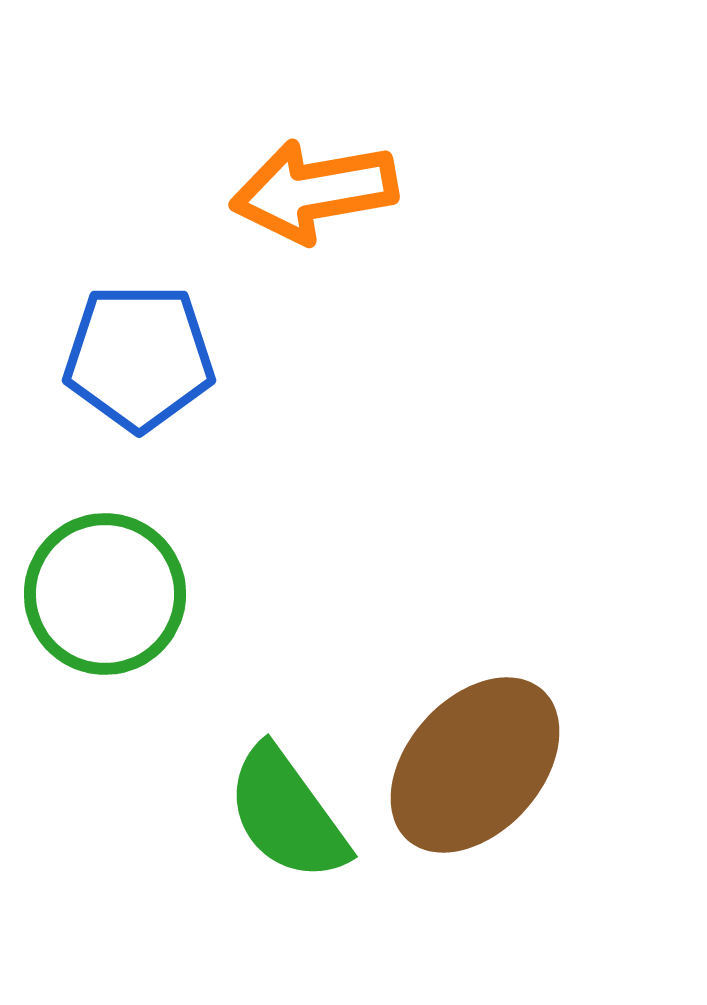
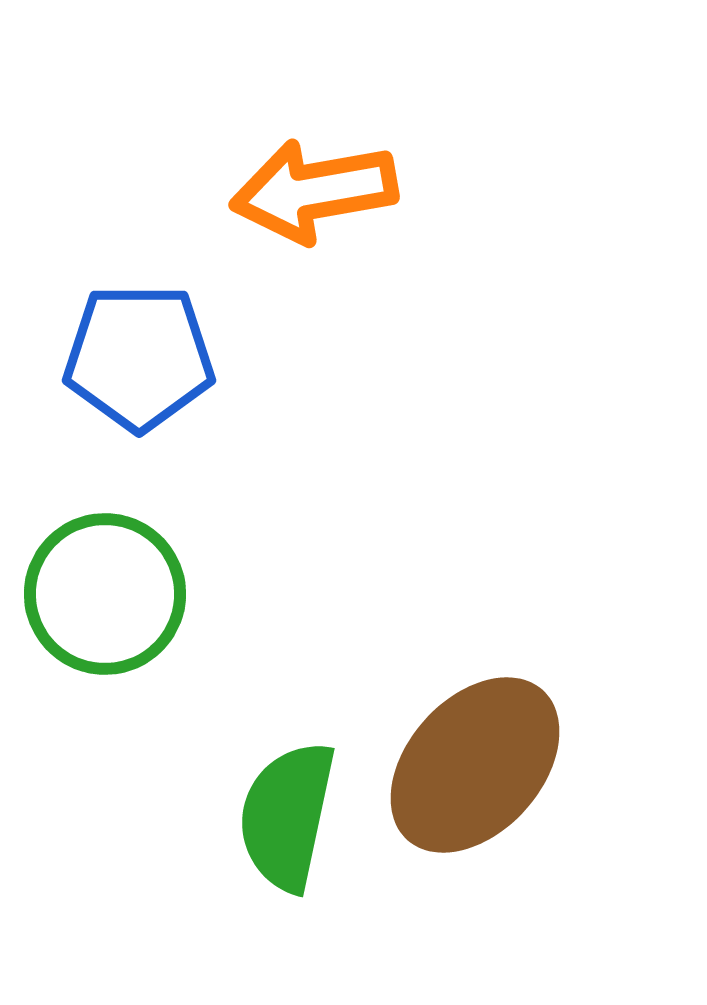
green semicircle: moved 2 px down; rotated 48 degrees clockwise
